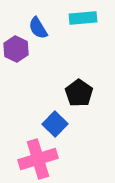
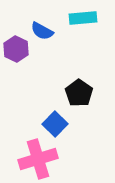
blue semicircle: moved 4 px right, 3 px down; rotated 30 degrees counterclockwise
